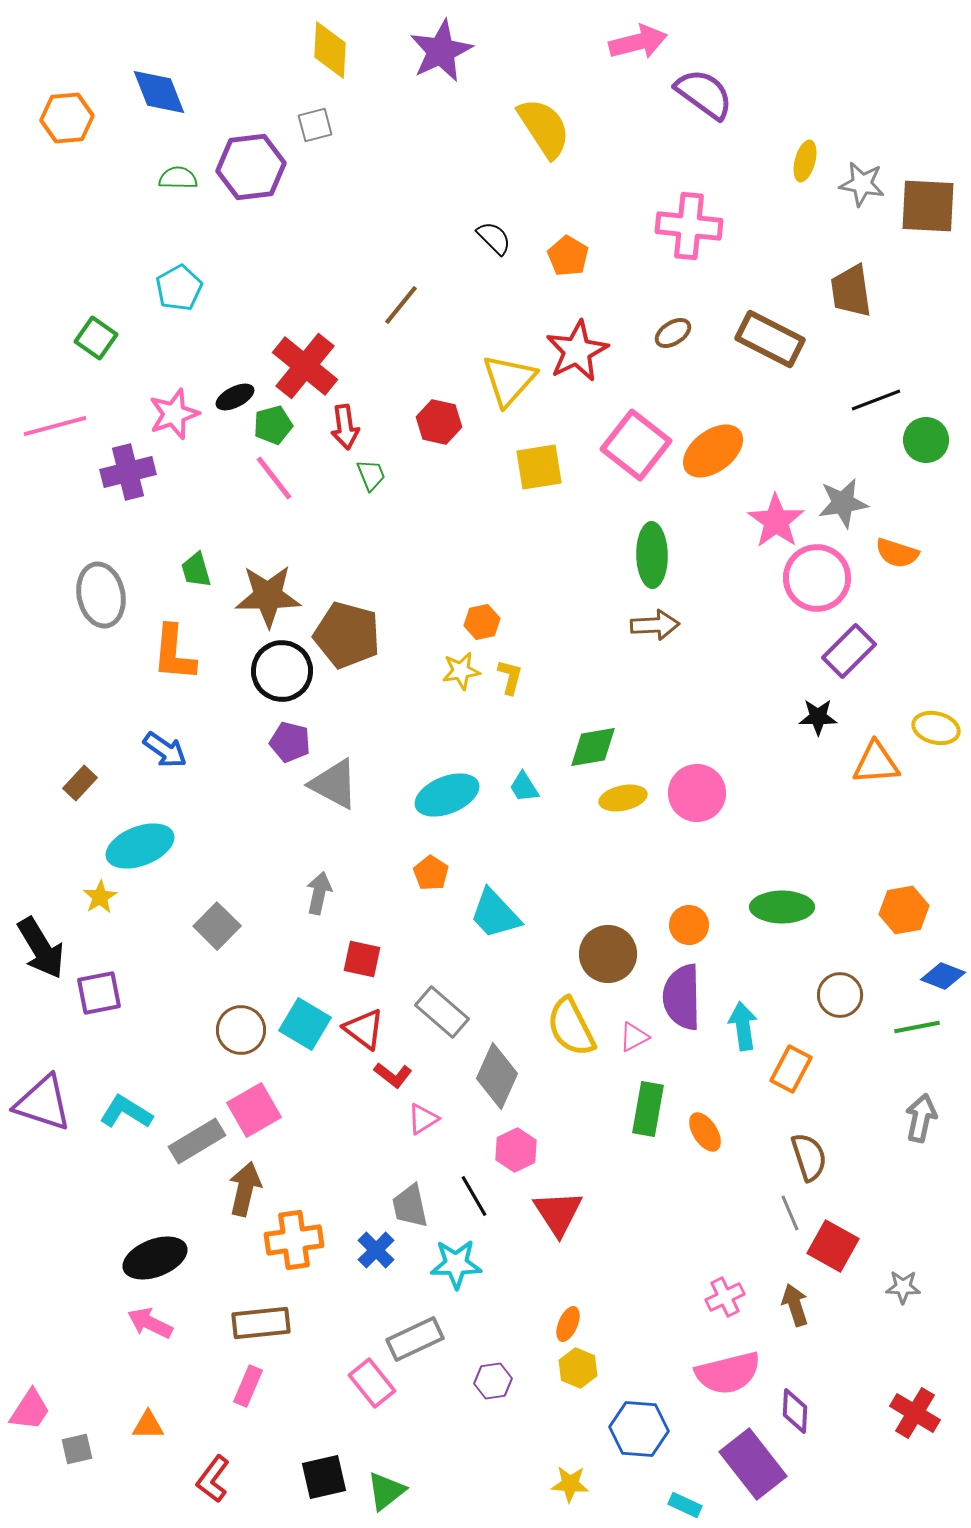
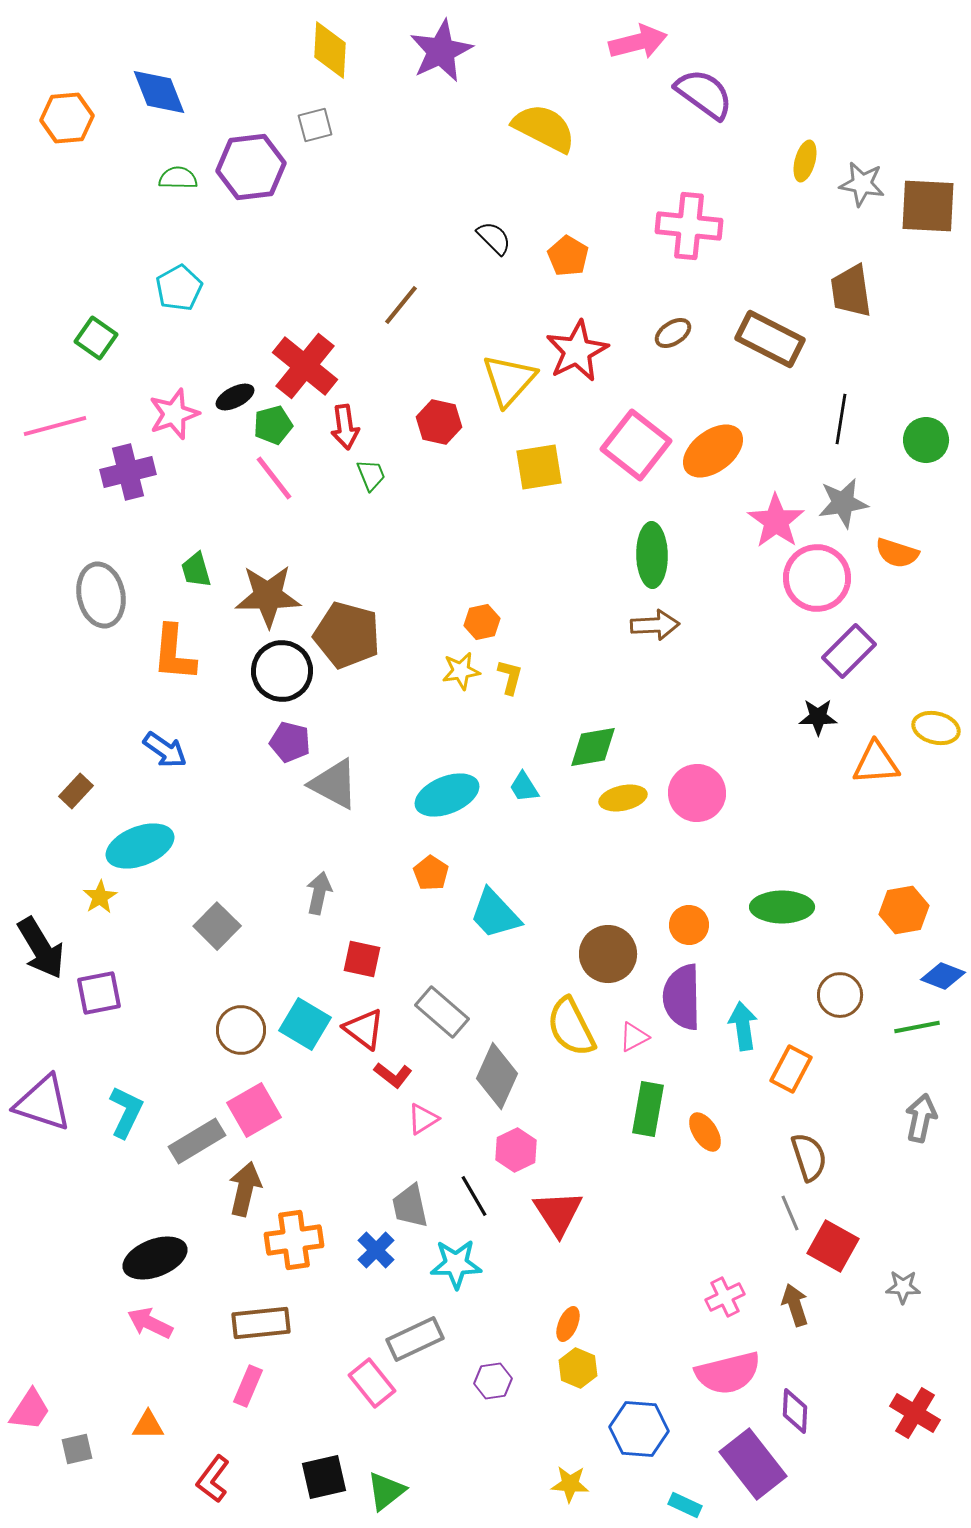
yellow semicircle at (544, 128): rotated 30 degrees counterclockwise
black line at (876, 400): moved 35 px left, 19 px down; rotated 60 degrees counterclockwise
brown rectangle at (80, 783): moved 4 px left, 8 px down
cyan L-shape at (126, 1112): rotated 84 degrees clockwise
